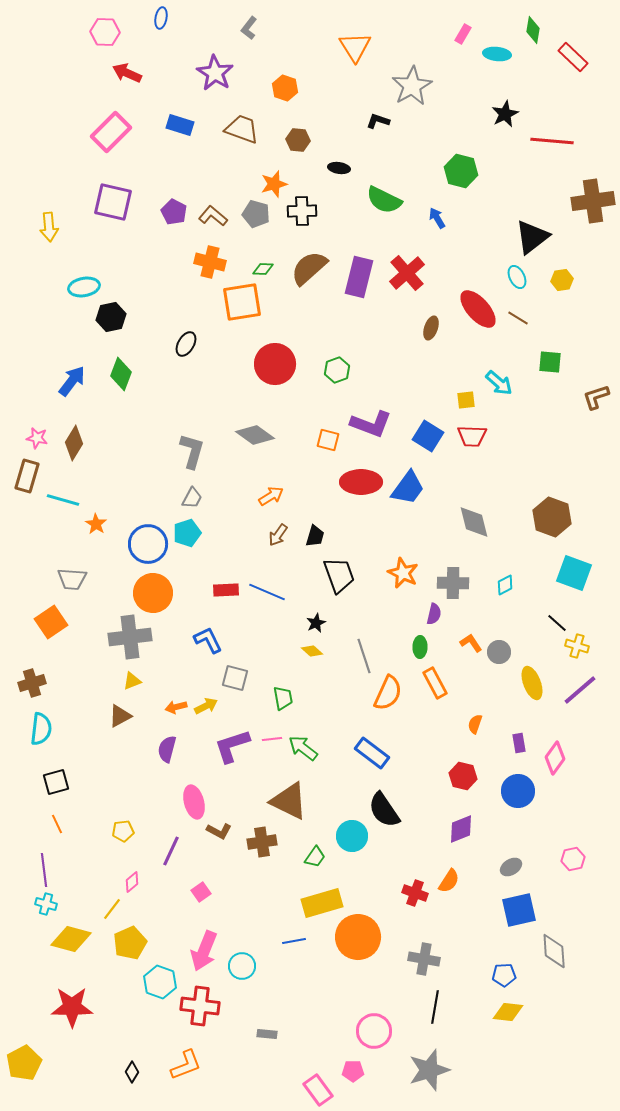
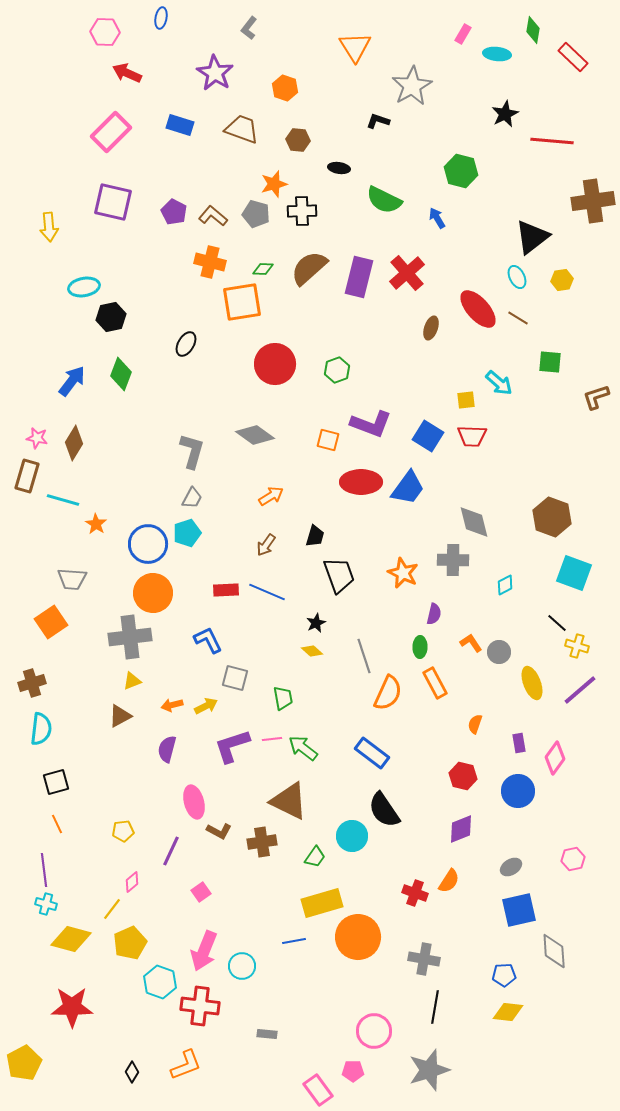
brown arrow at (278, 535): moved 12 px left, 10 px down
gray cross at (453, 583): moved 23 px up
orange arrow at (176, 707): moved 4 px left, 2 px up
